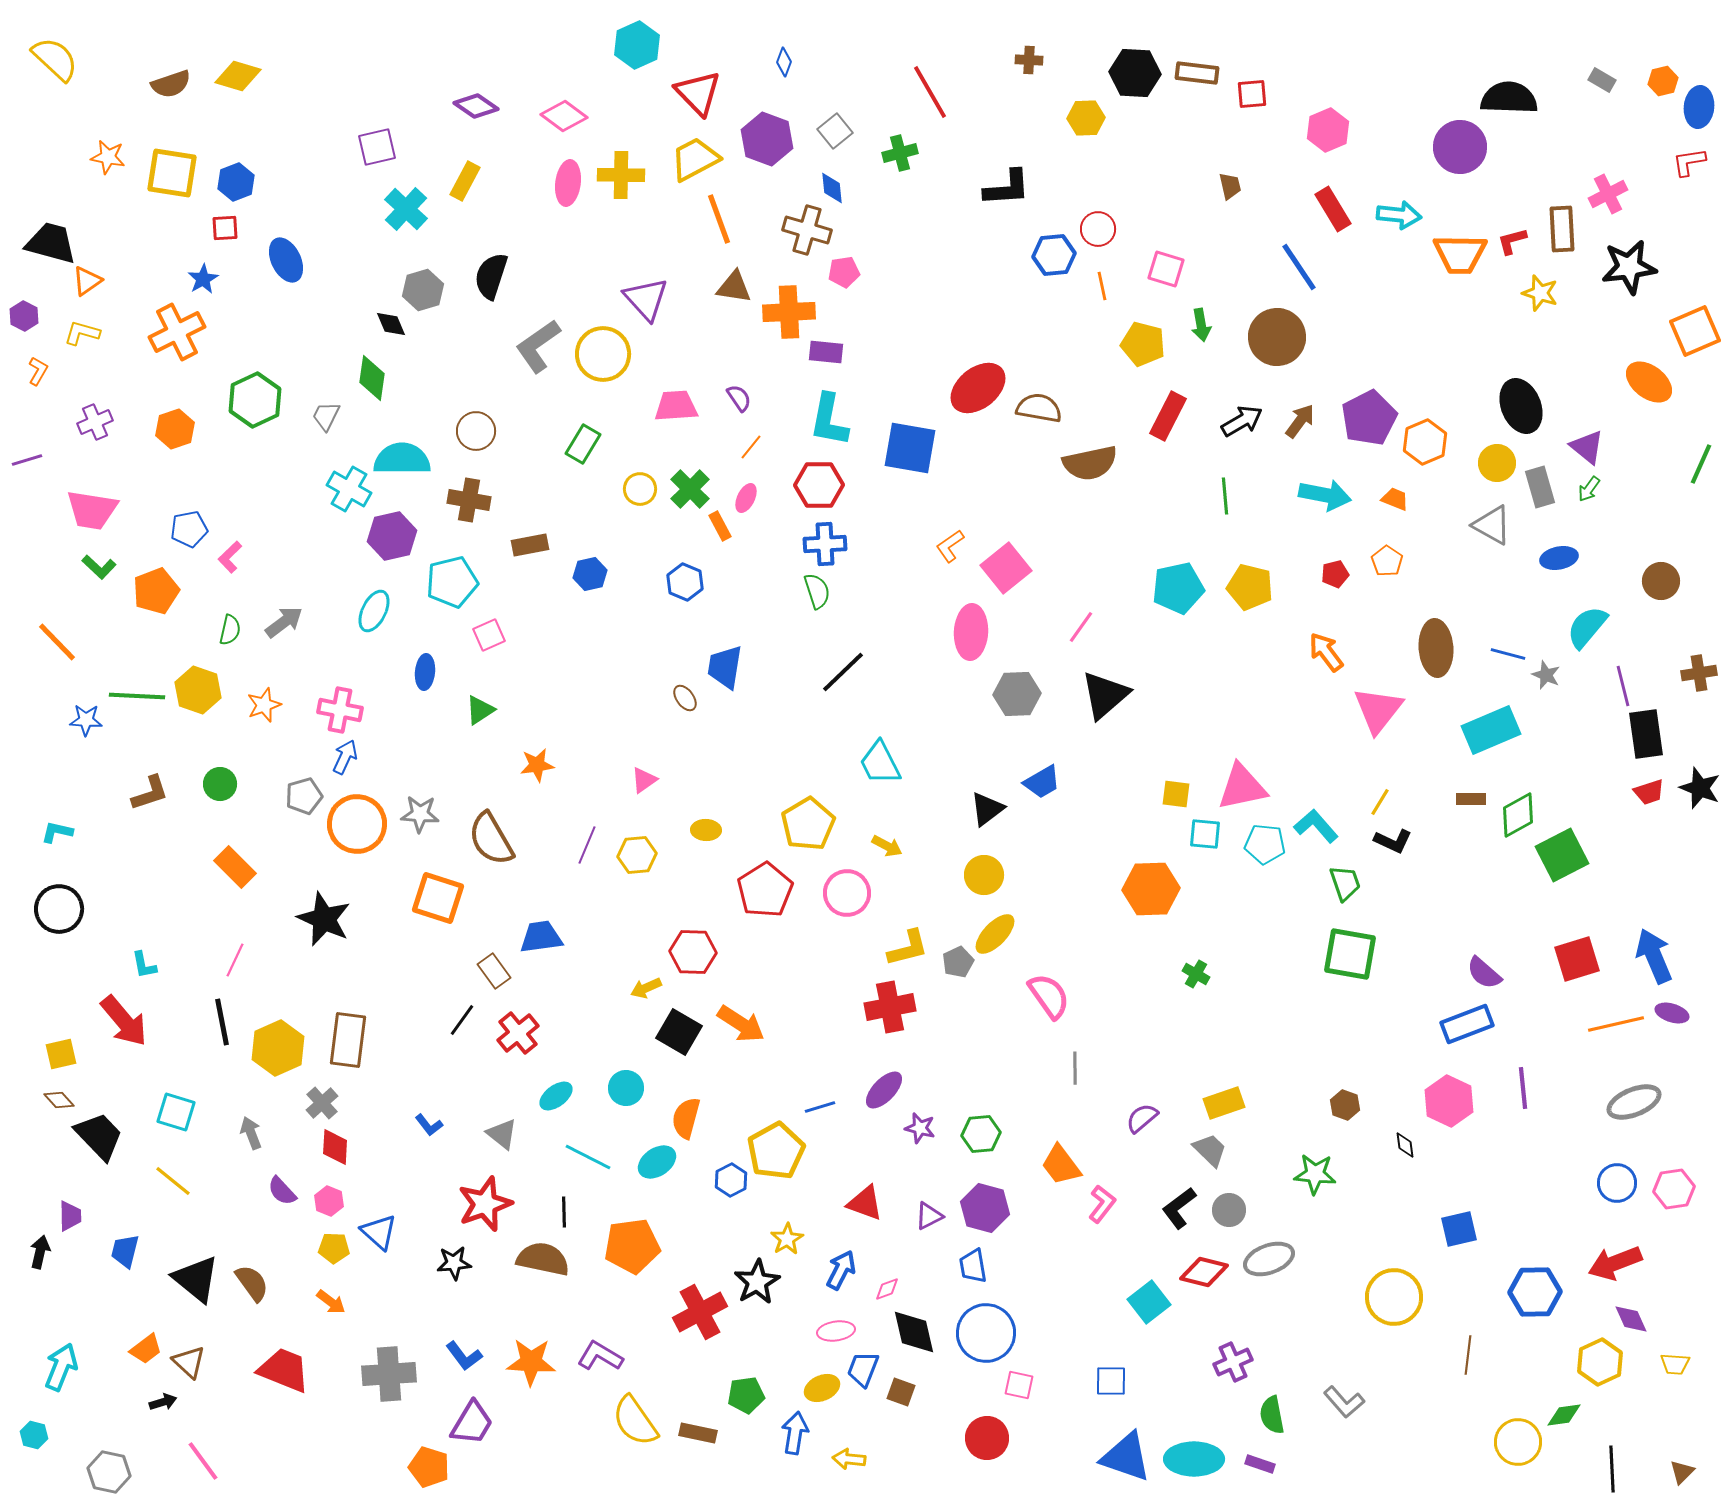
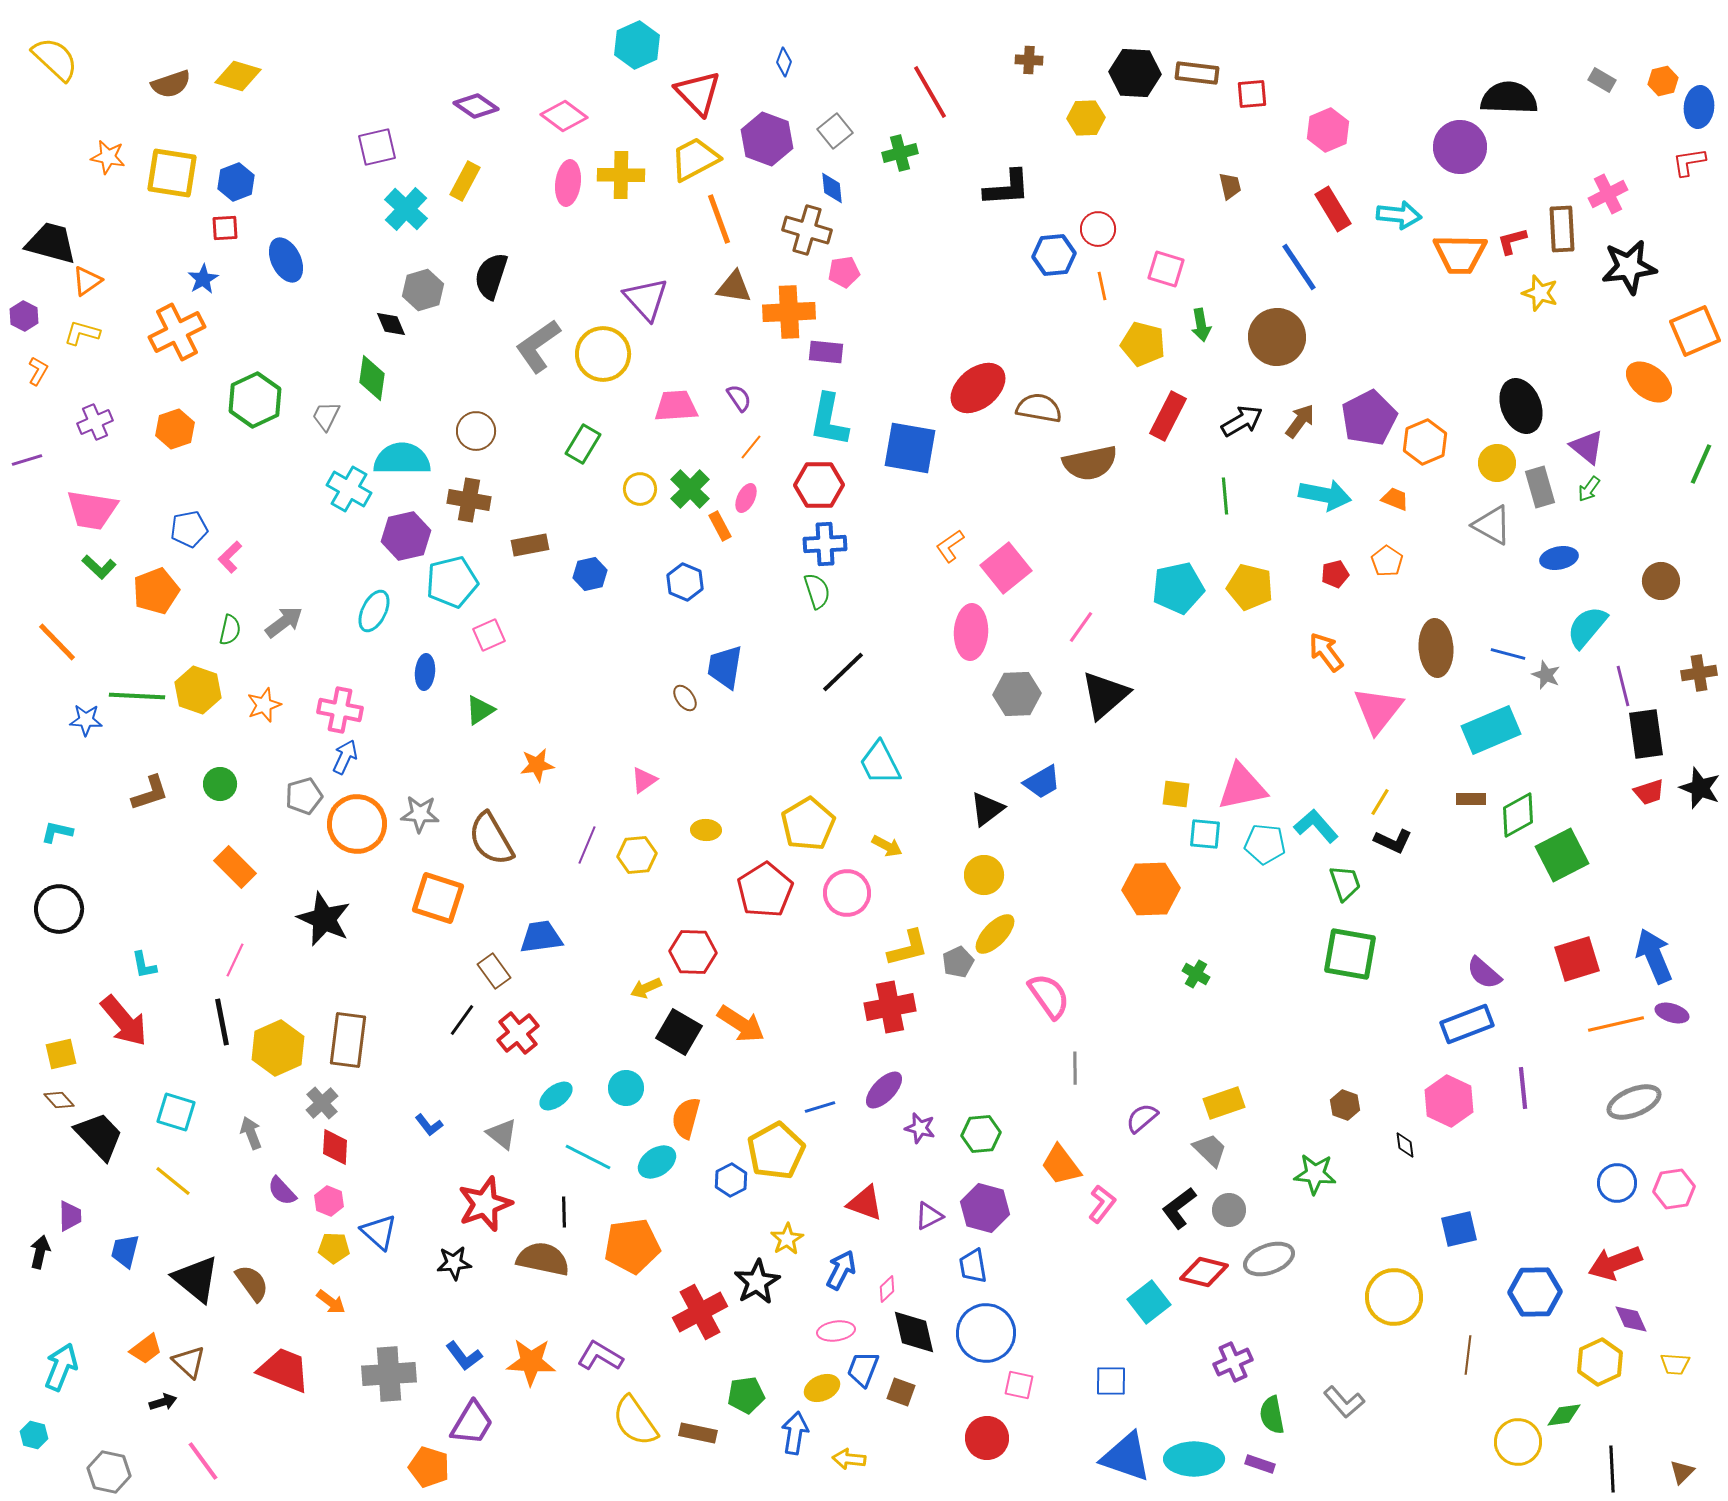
purple hexagon at (392, 536): moved 14 px right
pink diamond at (887, 1289): rotated 24 degrees counterclockwise
